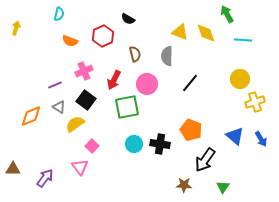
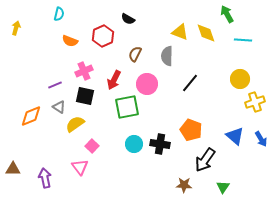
brown semicircle: rotated 140 degrees counterclockwise
black square: moved 1 px left, 4 px up; rotated 24 degrees counterclockwise
purple arrow: rotated 48 degrees counterclockwise
